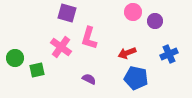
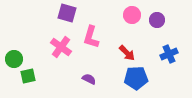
pink circle: moved 1 px left, 3 px down
purple circle: moved 2 px right, 1 px up
pink L-shape: moved 2 px right, 1 px up
red arrow: rotated 114 degrees counterclockwise
green circle: moved 1 px left, 1 px down
green square: moved 9 px left, 6 px down
blue pentagon: rotated 15 degrees counterclockwise
